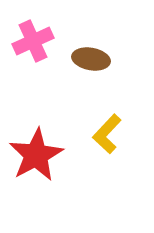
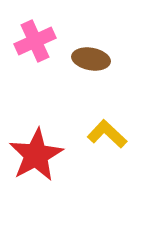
pink cross: moved 2 px right
yellow L-shape: rotated 90 degrees clockwise
